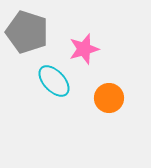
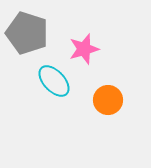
gray pentagon: moved 1 px down
orange circle: moved 1 px left, 2 px down
